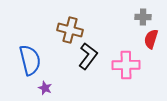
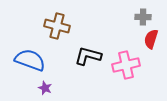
brown cross: moved 13 px left, 4 px up
black L-shape: rotated 112 degrees counterclockwise
blue semicircle: rotated 56 degrees counterclockwise
pink cross: rotated 12 degrees counterclockwise
